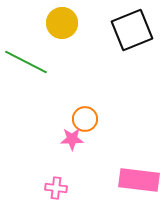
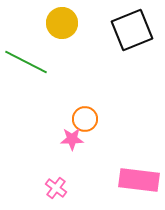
pink cross: rotated 30 degrees clockwise
